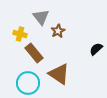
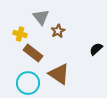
brown rectangle: moved 1 px left; rotated 12 degrees counterclockwise
